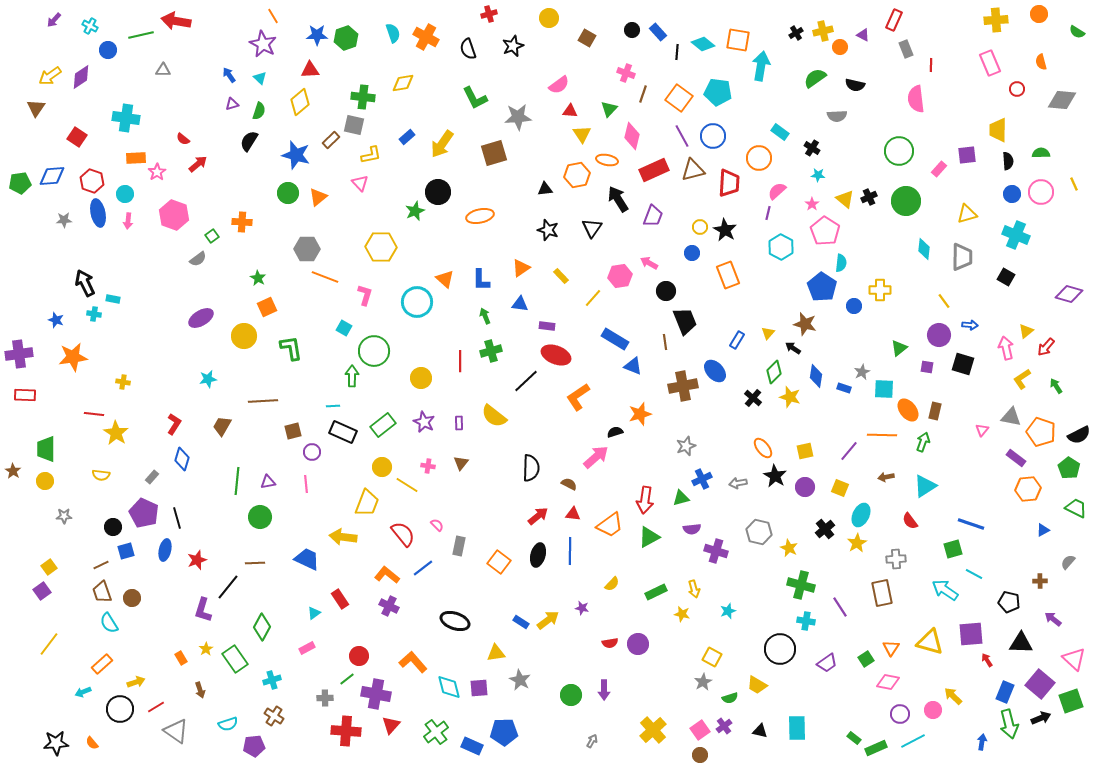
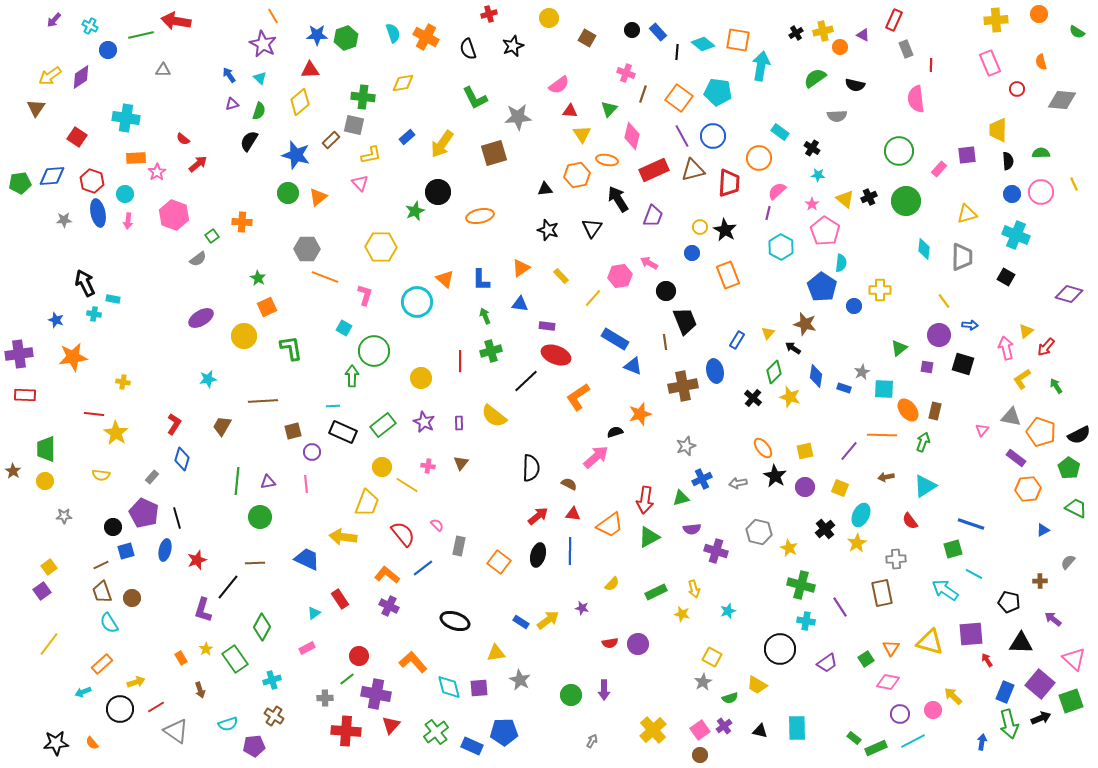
blue ellipse at (715, 371): rotated 30 degrees clockwise
